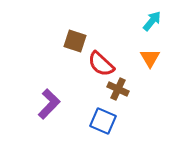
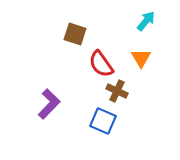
cyan arrow: moved 6 px left
brown square: moved 7 px up
orange triangle: moved 9 px left
red semicircle: rotated 12 degrees clockwise
brown cross: moved 1 px left, 2 px down
